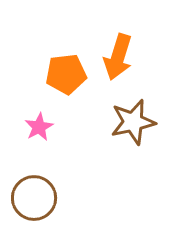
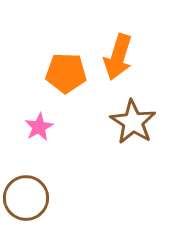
orange pentagon: moved 1 px up; rotated 9 degrees clockwise
brown star: rotated 27 degrees counterclockwise
brown circle: moved 8 px left
